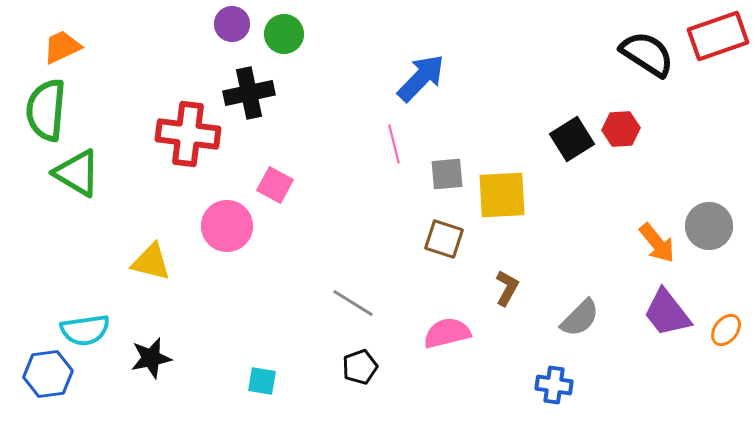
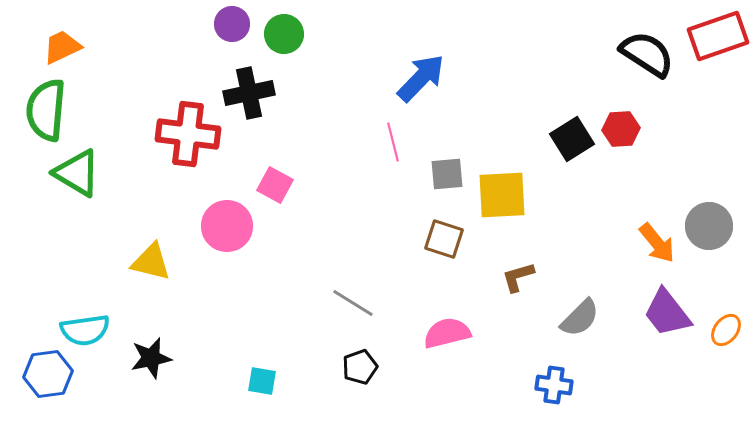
pink line: moved 1 px left, 2 px up
brown L-shape: moved 11 px right, 11 px up; rotated 135 degrees counterclockwise
